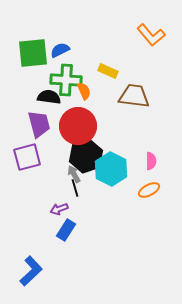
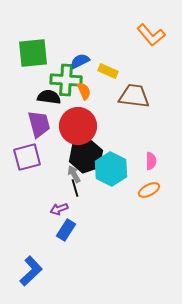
blue semicircle: moved 20 px right, 11 px down
